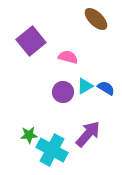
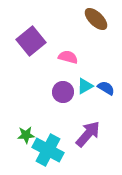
green star: moved 3 px left
cyan cross: moved 4 px left
